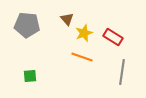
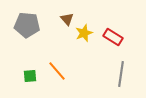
orange line: moved 25 px left, 14 px down; rotated 30 degrees clockwise
gray line: moved 1 px left, 2 px down
